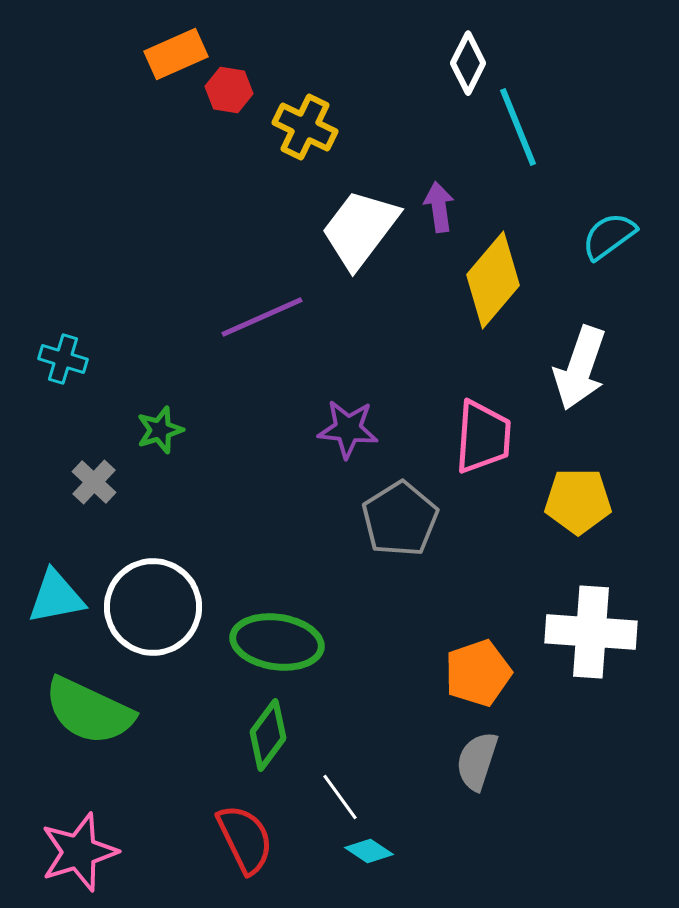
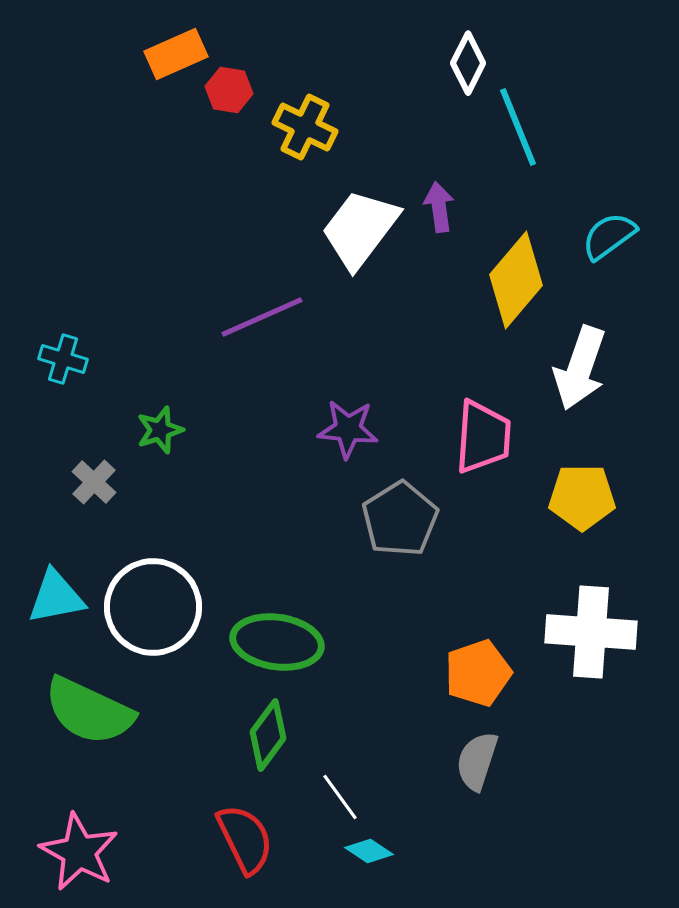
yellow diamond: moved 23 px right
yellow pentagon: moved 4 px right, 4 px up
pink star: rotated 26 degrees counterclockwise
